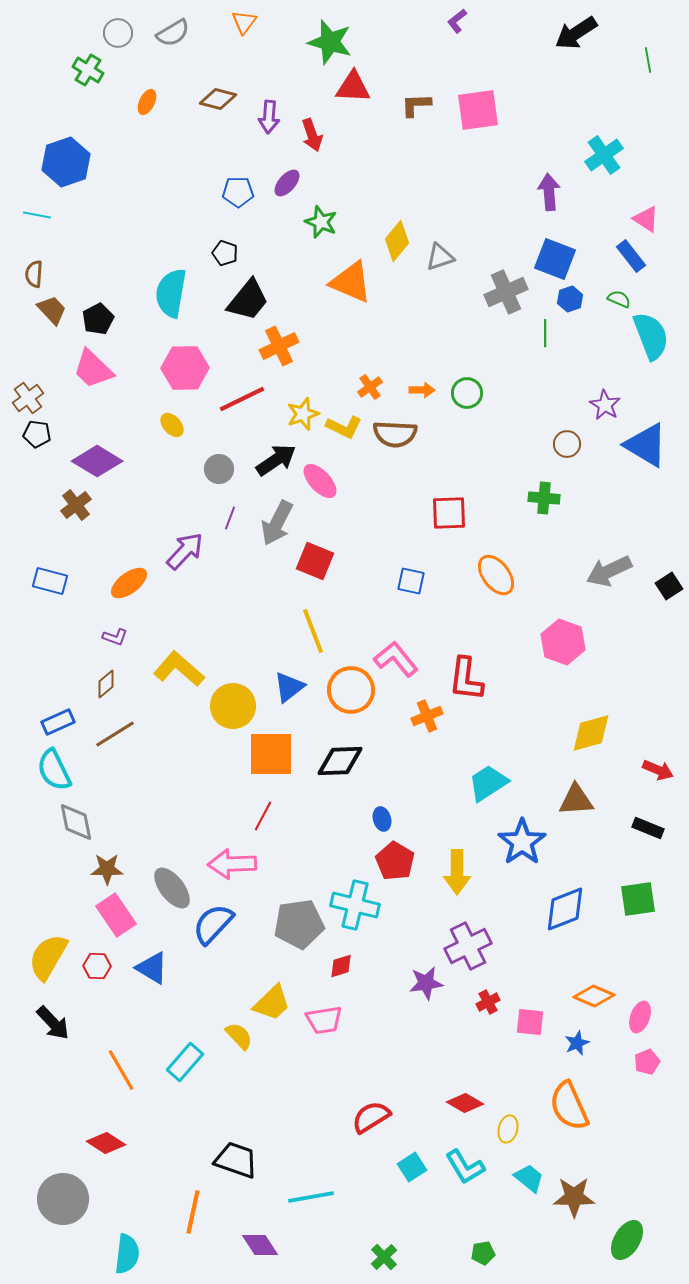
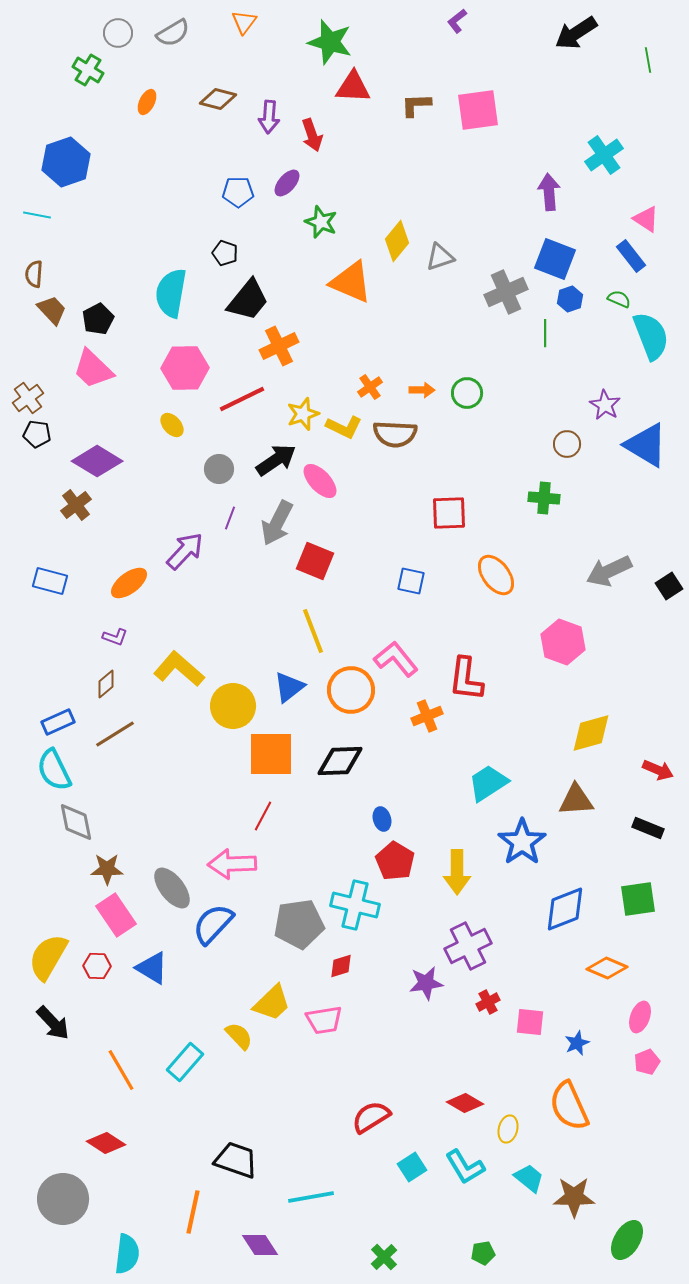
orange diamond at (594, 996): moved 13 px right, 28 px up
